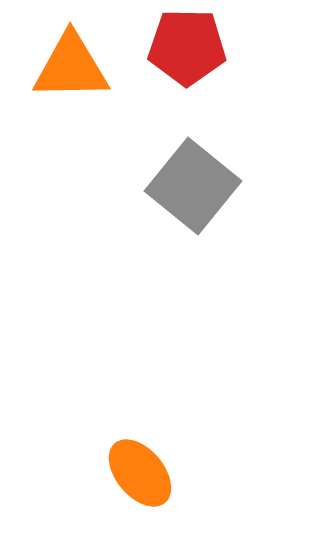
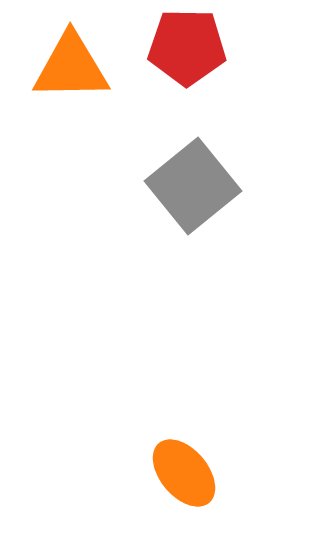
gray square: rotated 12 degrees clockwise
orange ellipse: moved 44 px right
